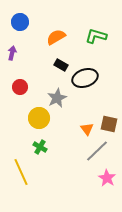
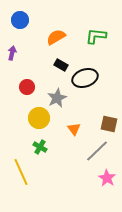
blue circle: moved 2 px up
green L-shape: rotated 10 degrees counterclockwise
red circle: moved 7 px right
orange triangle: moved 13 px left
